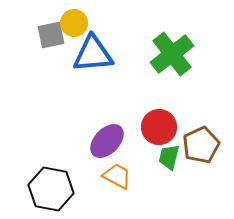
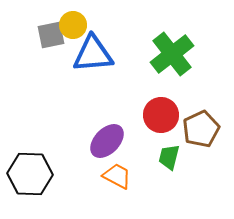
yellow circle: moved 1 px left, 2 px down
red circle: moved 2 px right, 12 px up
brown pentagon: moved 16 px up
black hexagon: moved 21 px left, 15 px up; rotated 9 degrees counterclockwise
